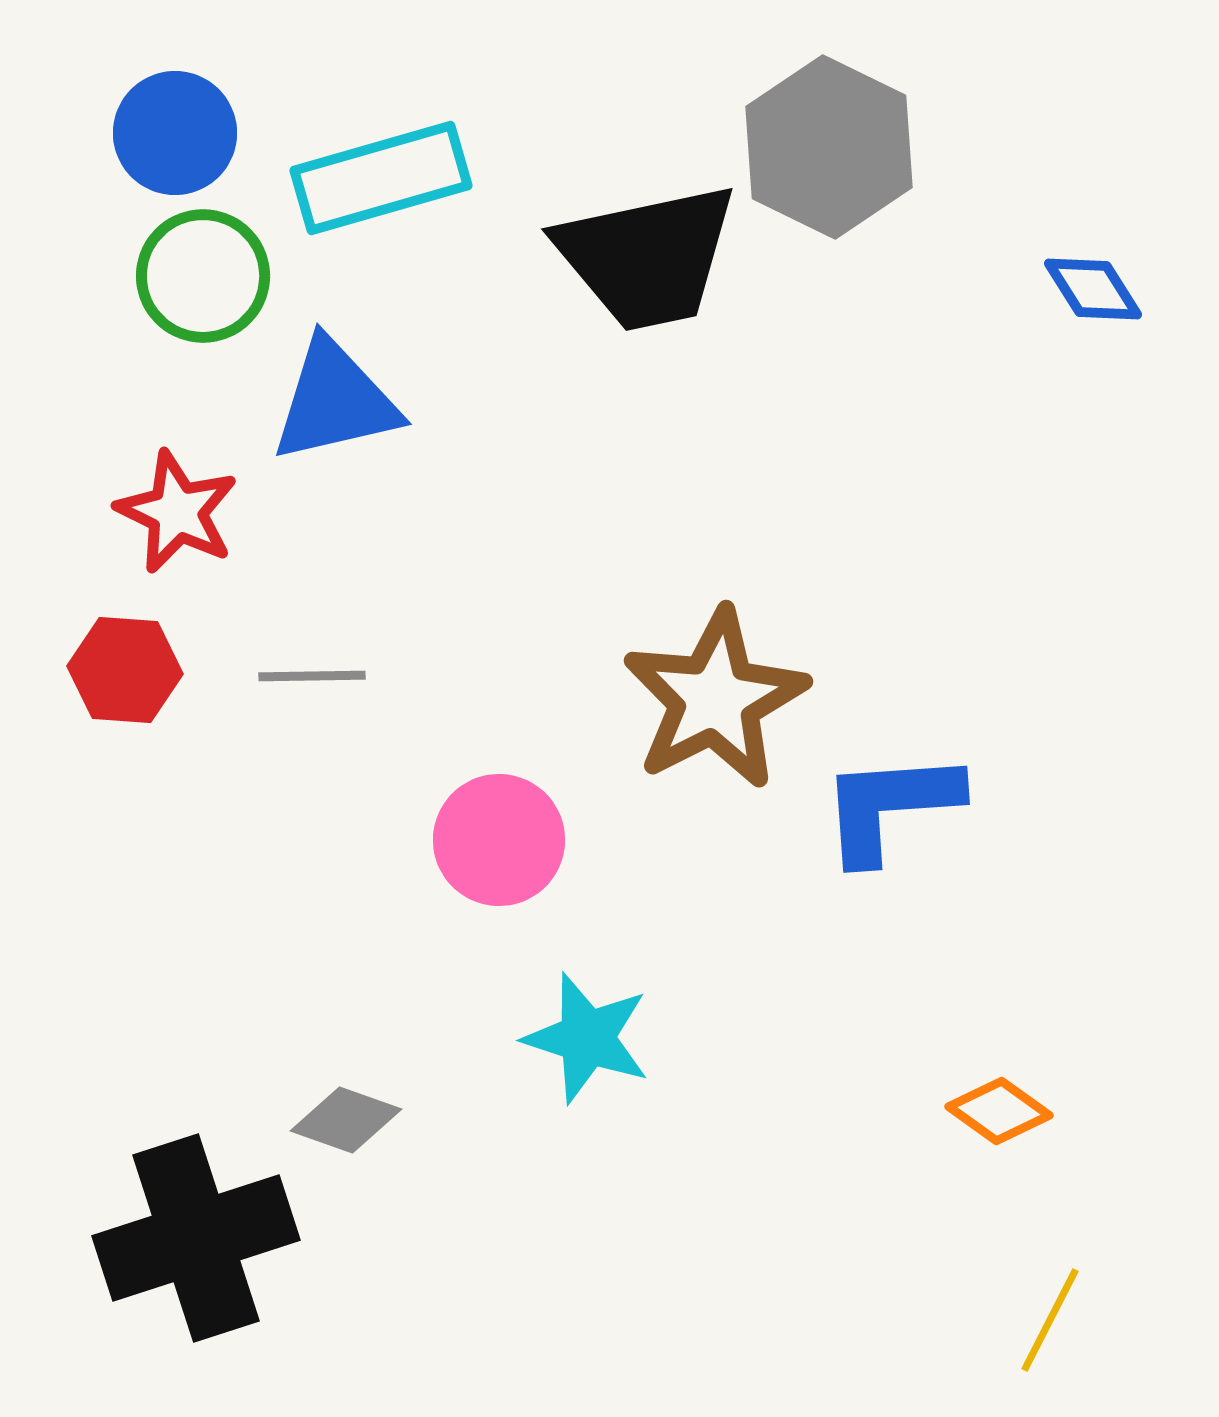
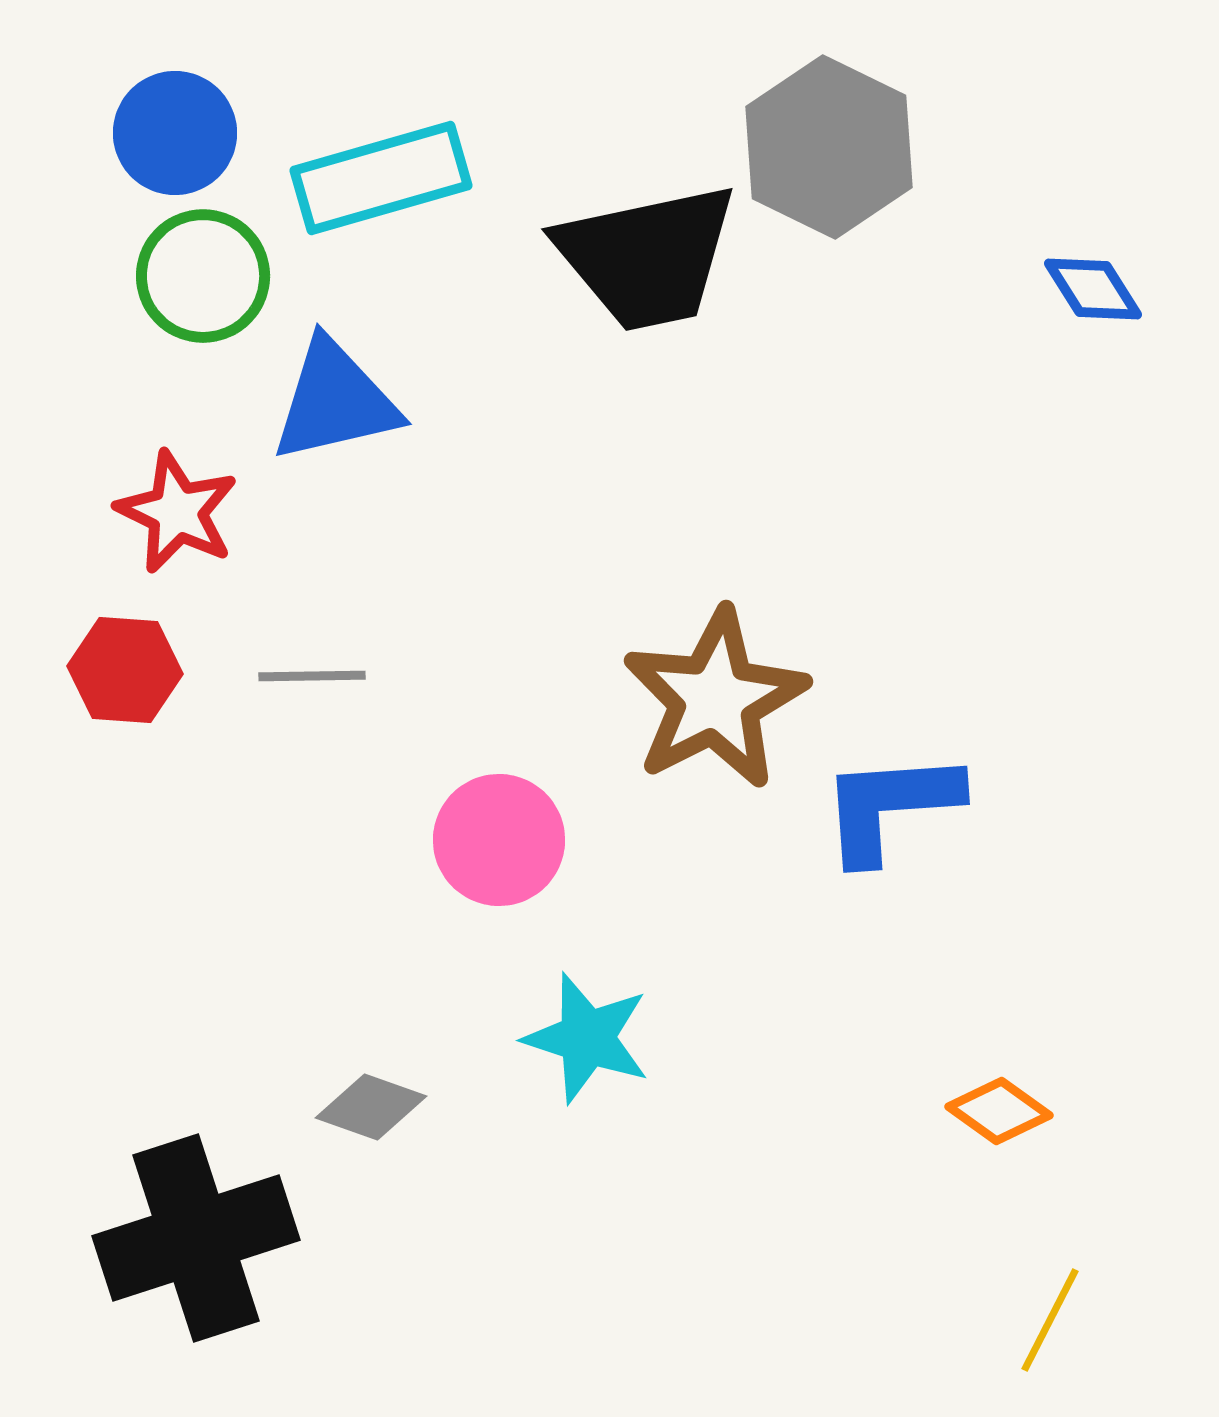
gray diamond: moved 25 px right, 13 px up
